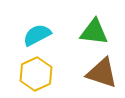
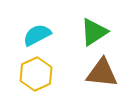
green triangle: rotated 40 degrees counterclockwise
brown triangle: rotated 12 degrees counterclockwise
